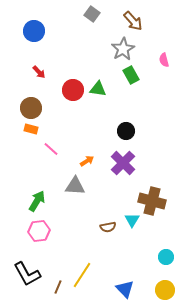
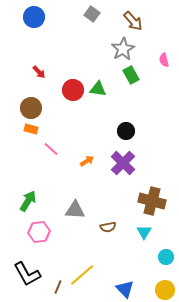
blue circle: moved 14 px up
gray triangle: moved 24 px down
green arrow: moved 9 px left
cyan triangle: moved 12 px right, 12 px down
pink hexagon: moved 1 px down
yellow line: rotated 16 degrees clockwise
